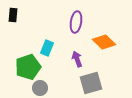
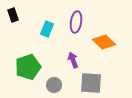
black rectangle: rotated 24 degrees counterclockwise
cyan rectangle: moved 19 px up
purple arrow: moved 4 px left, 1 px down
gray square: rotated 20 degrees clockwise
gray circle: moved 14 px right, 3 px up
